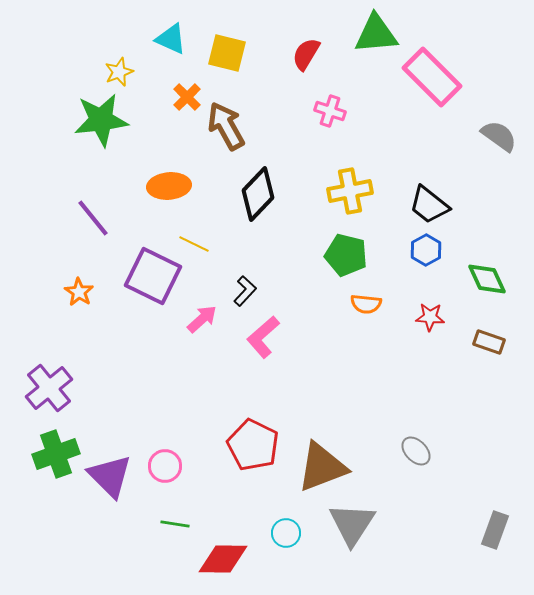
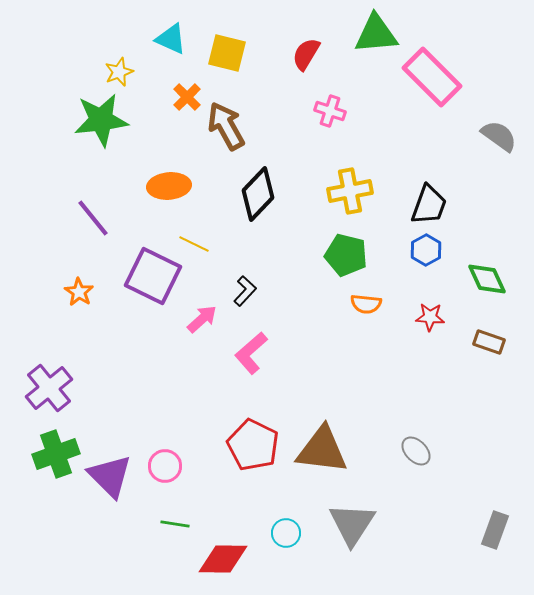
black trapezoid: rotated 108 degrees counterclockwise
pink L-shape: moved 12 px left, 16 px down
brown triangle: moved 17 px up; rotated 28 degrees clockwise
